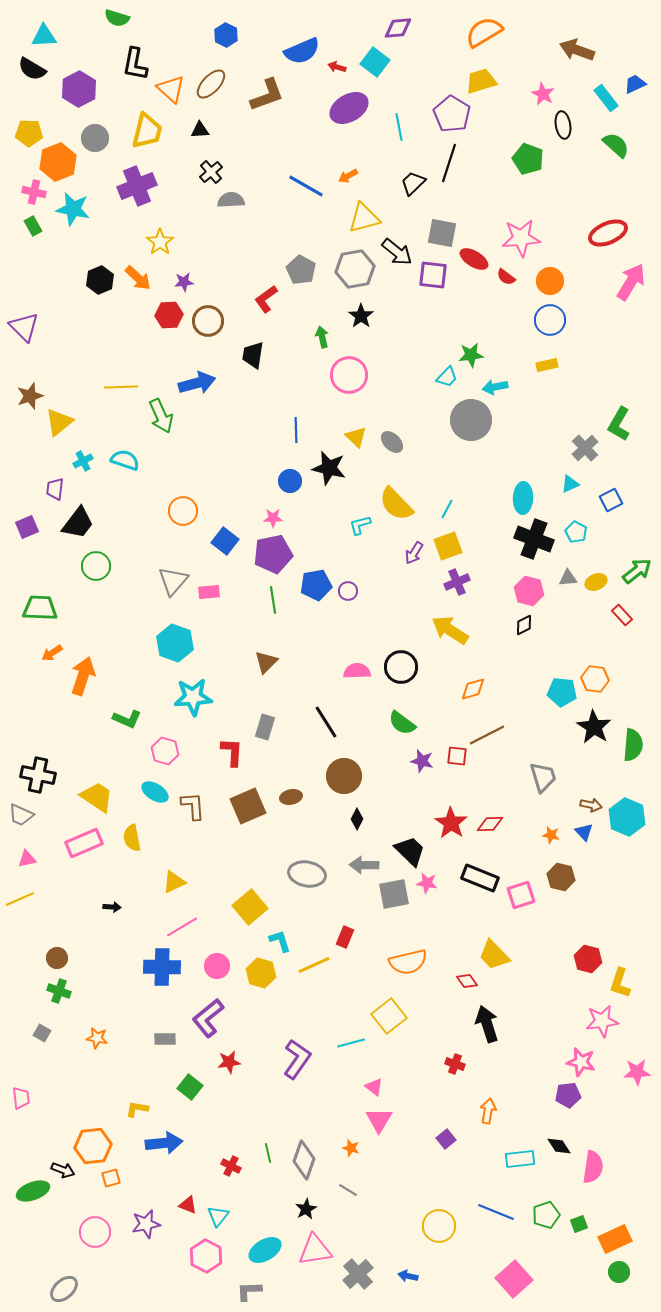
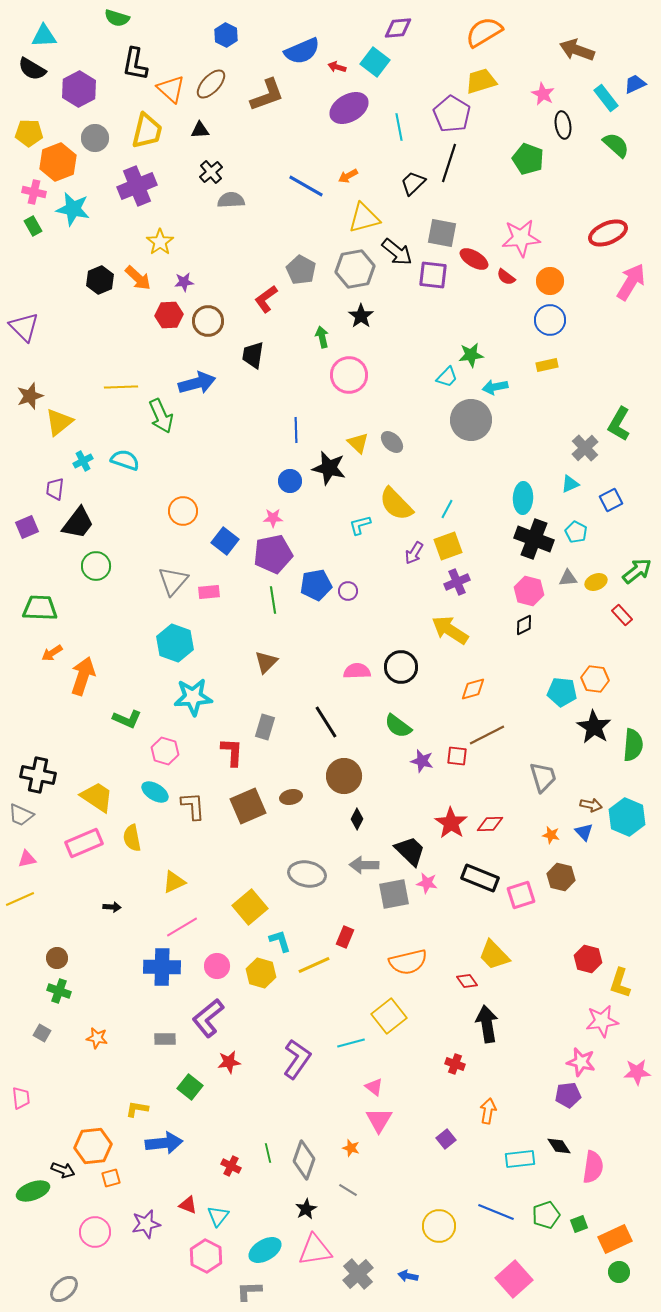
yellow triangle at (356, 437): moved 2 px right, 6 px down
green semicircle at (402, 723): moved 4 px left, 3 px down
black arrow at (487, 1024): rotated 9 degrees clockwise
